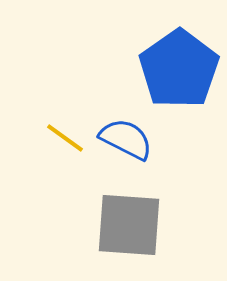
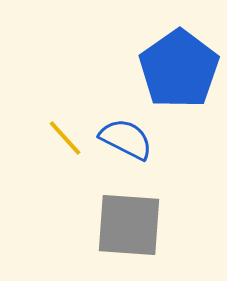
yellow line: rotated 12 degrees clockwise
